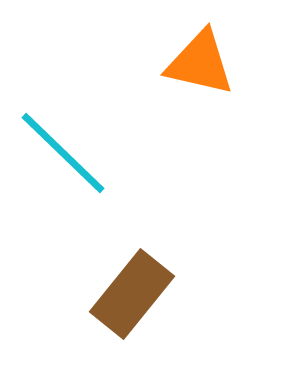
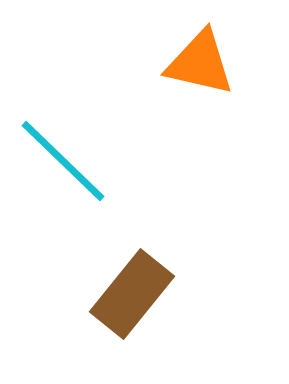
cyan line: moved 8 px down
